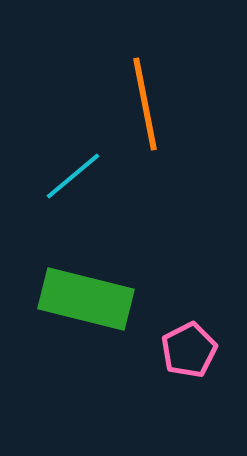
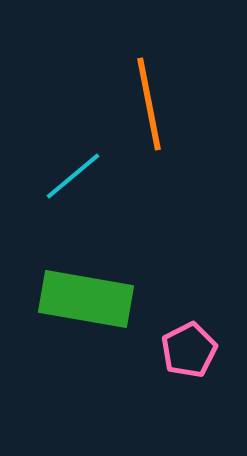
orange line: moved 4 px right
green rectangle: rotated 4 degrees counterclockwise
